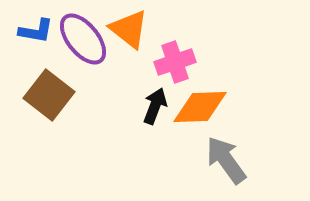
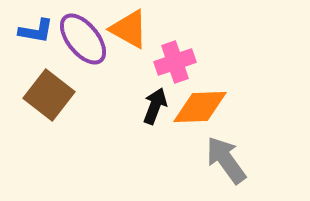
orange triangle: rotated 9 degrees counterclockwise
